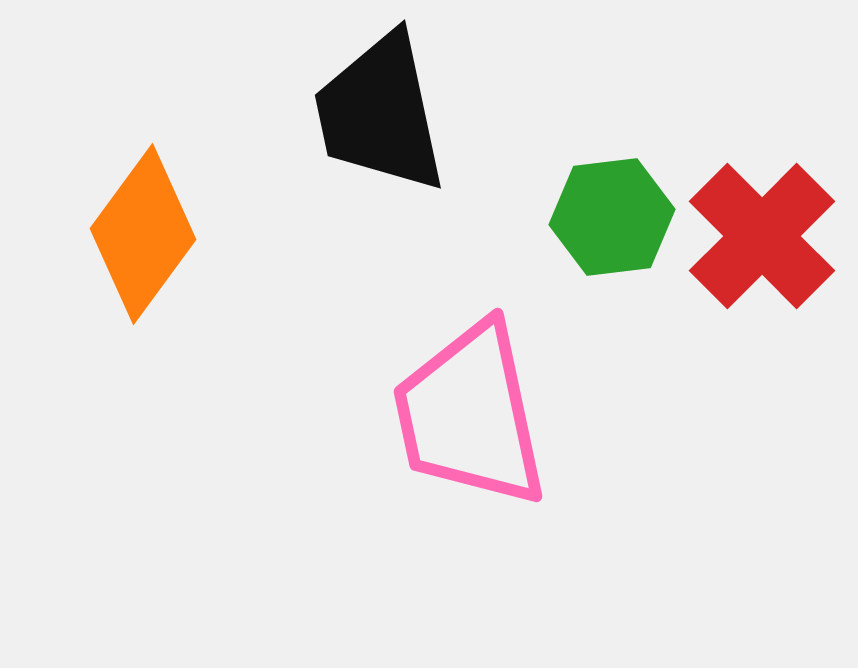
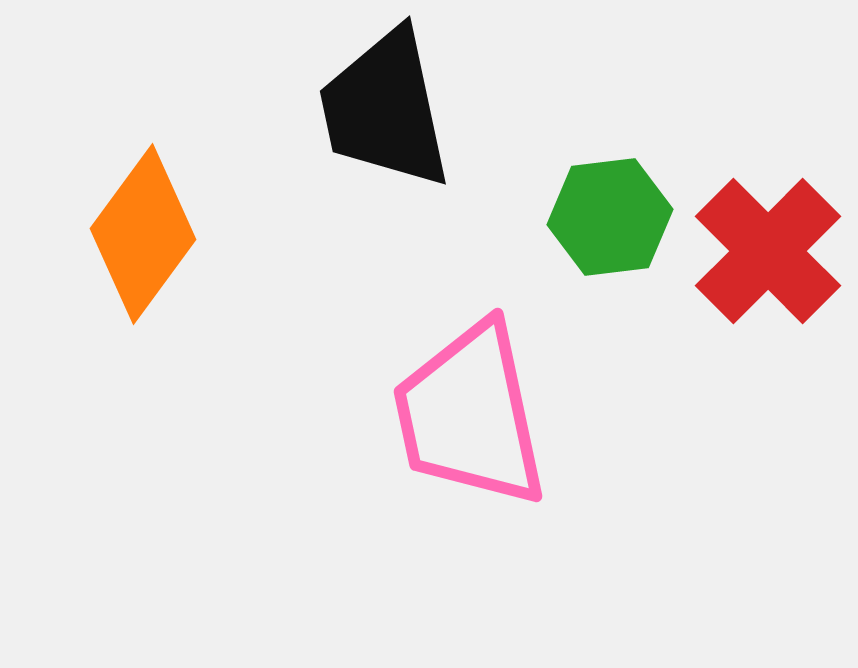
black trapezoid: moved 5 px right, 4 px up
green hexagon: moved 2 px left
red cross: moved 6 px right, 15 px down
